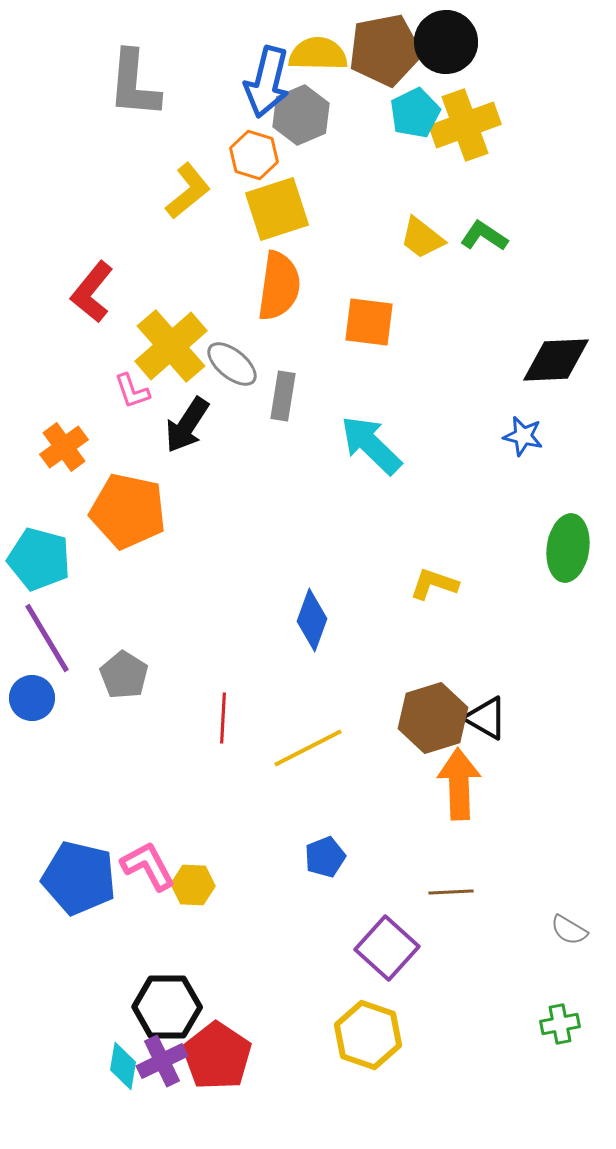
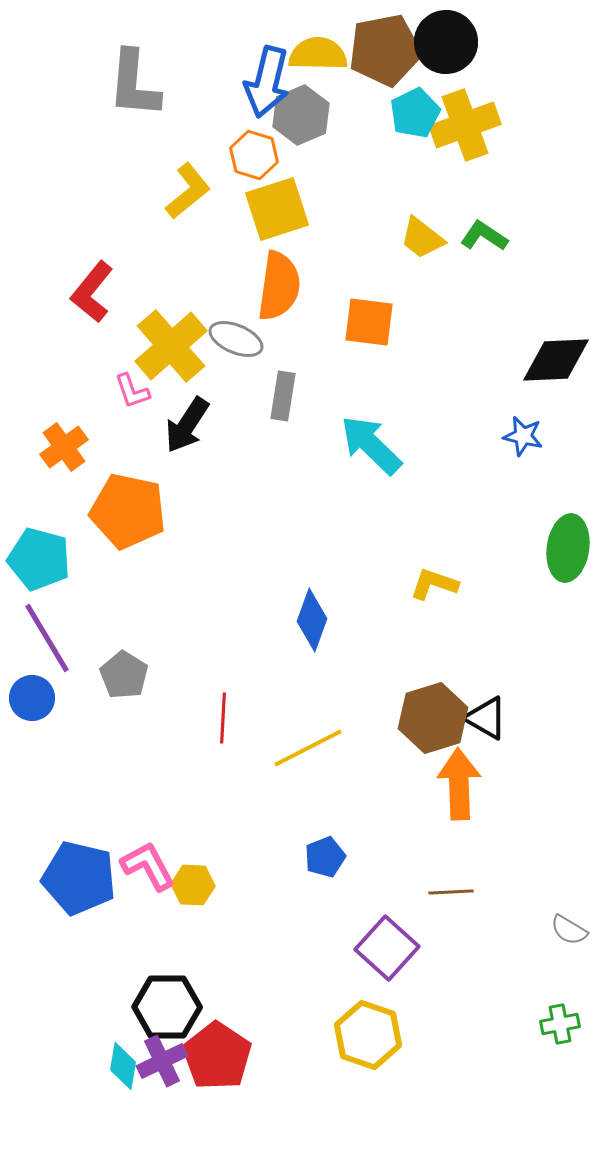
gray ellipse at (232, 364): moved 4 px right, 25 px up; rotated 16 degrees counterclockwise
